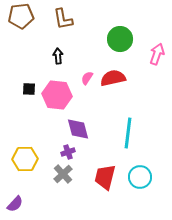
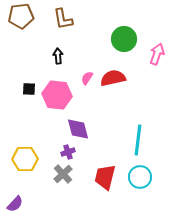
green circle: moved 4 px right
cyan line: moved 10 px right, 7 px down
